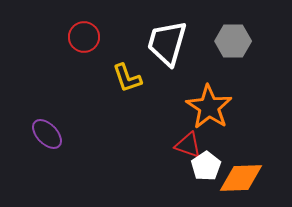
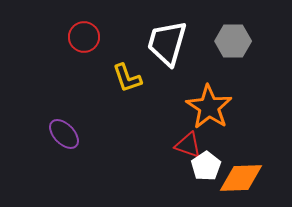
purple ellipse: moved 17 px right
